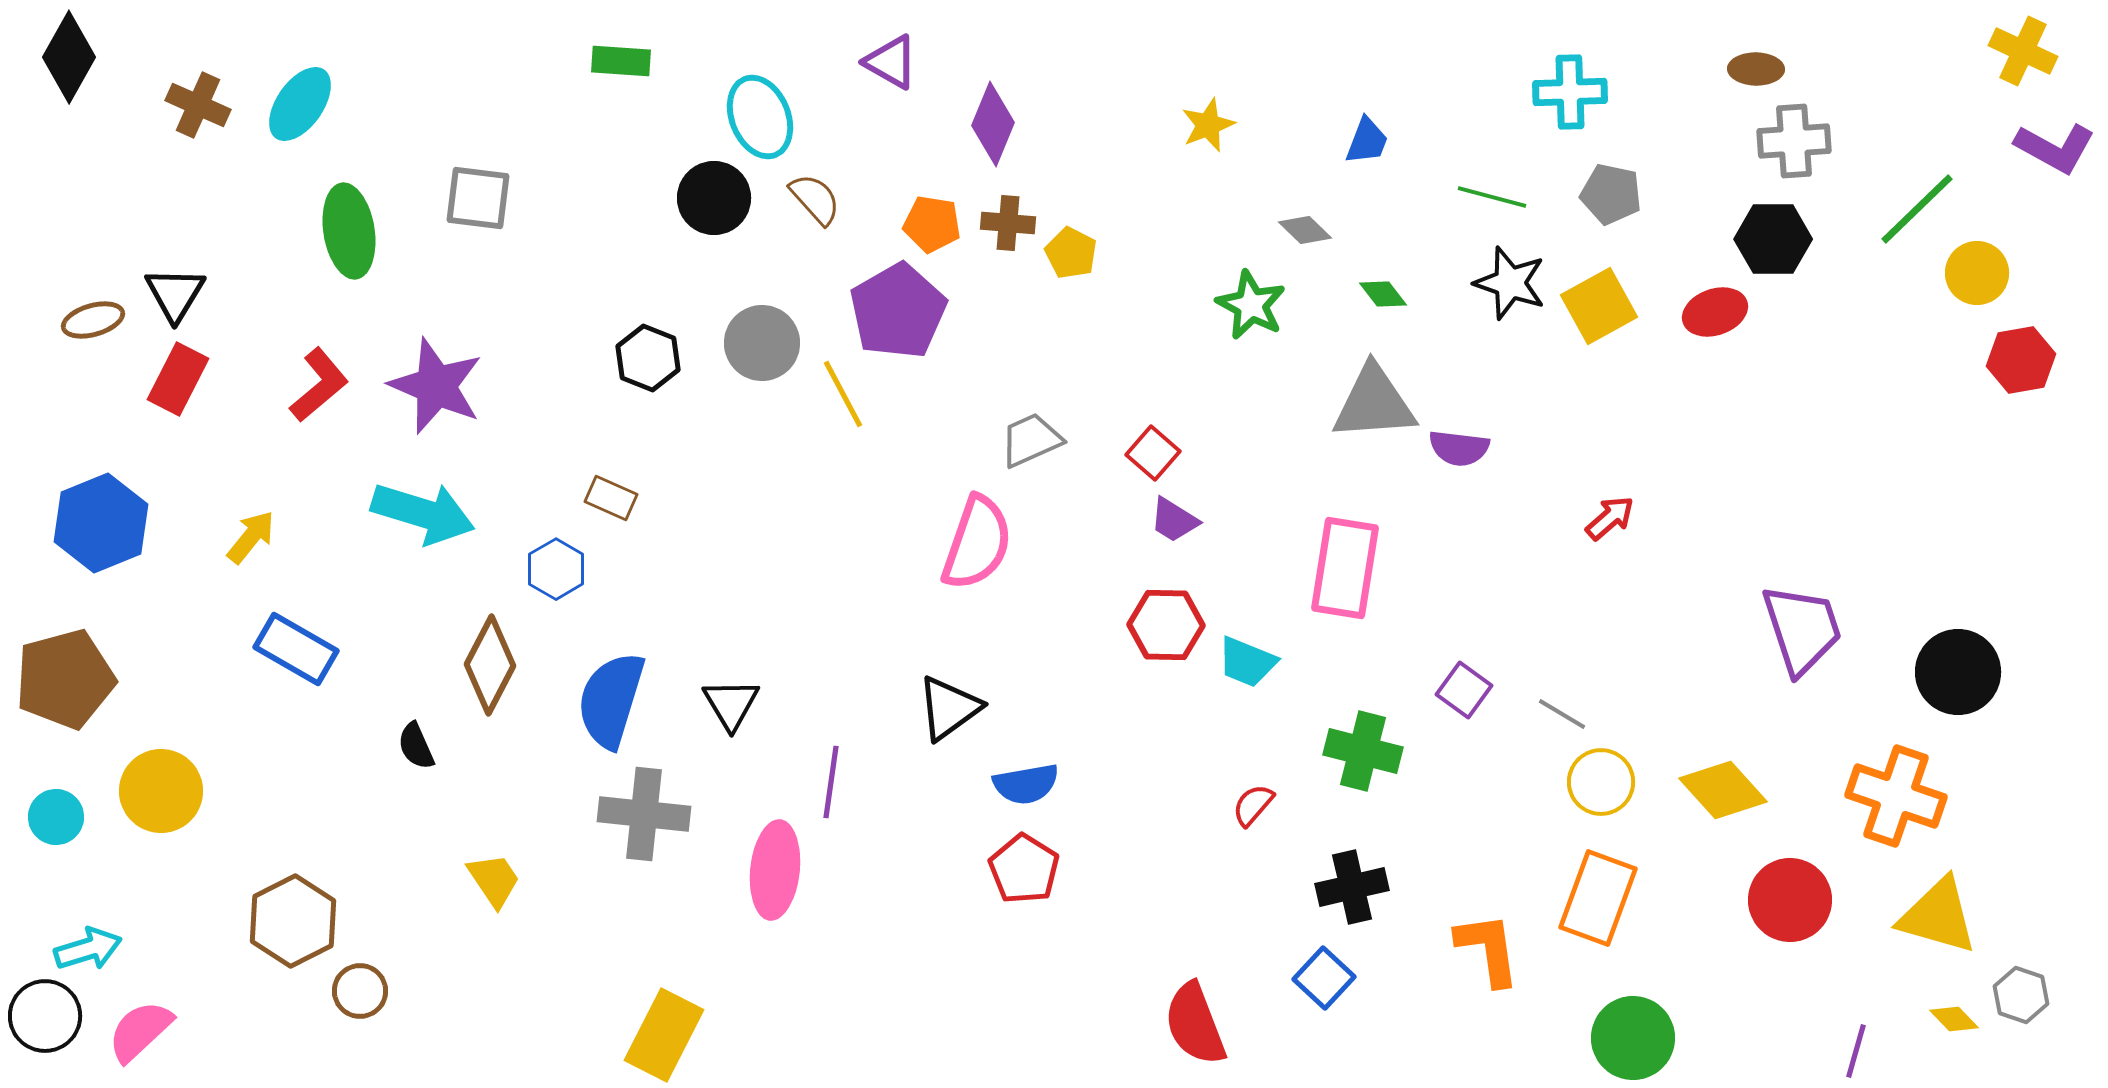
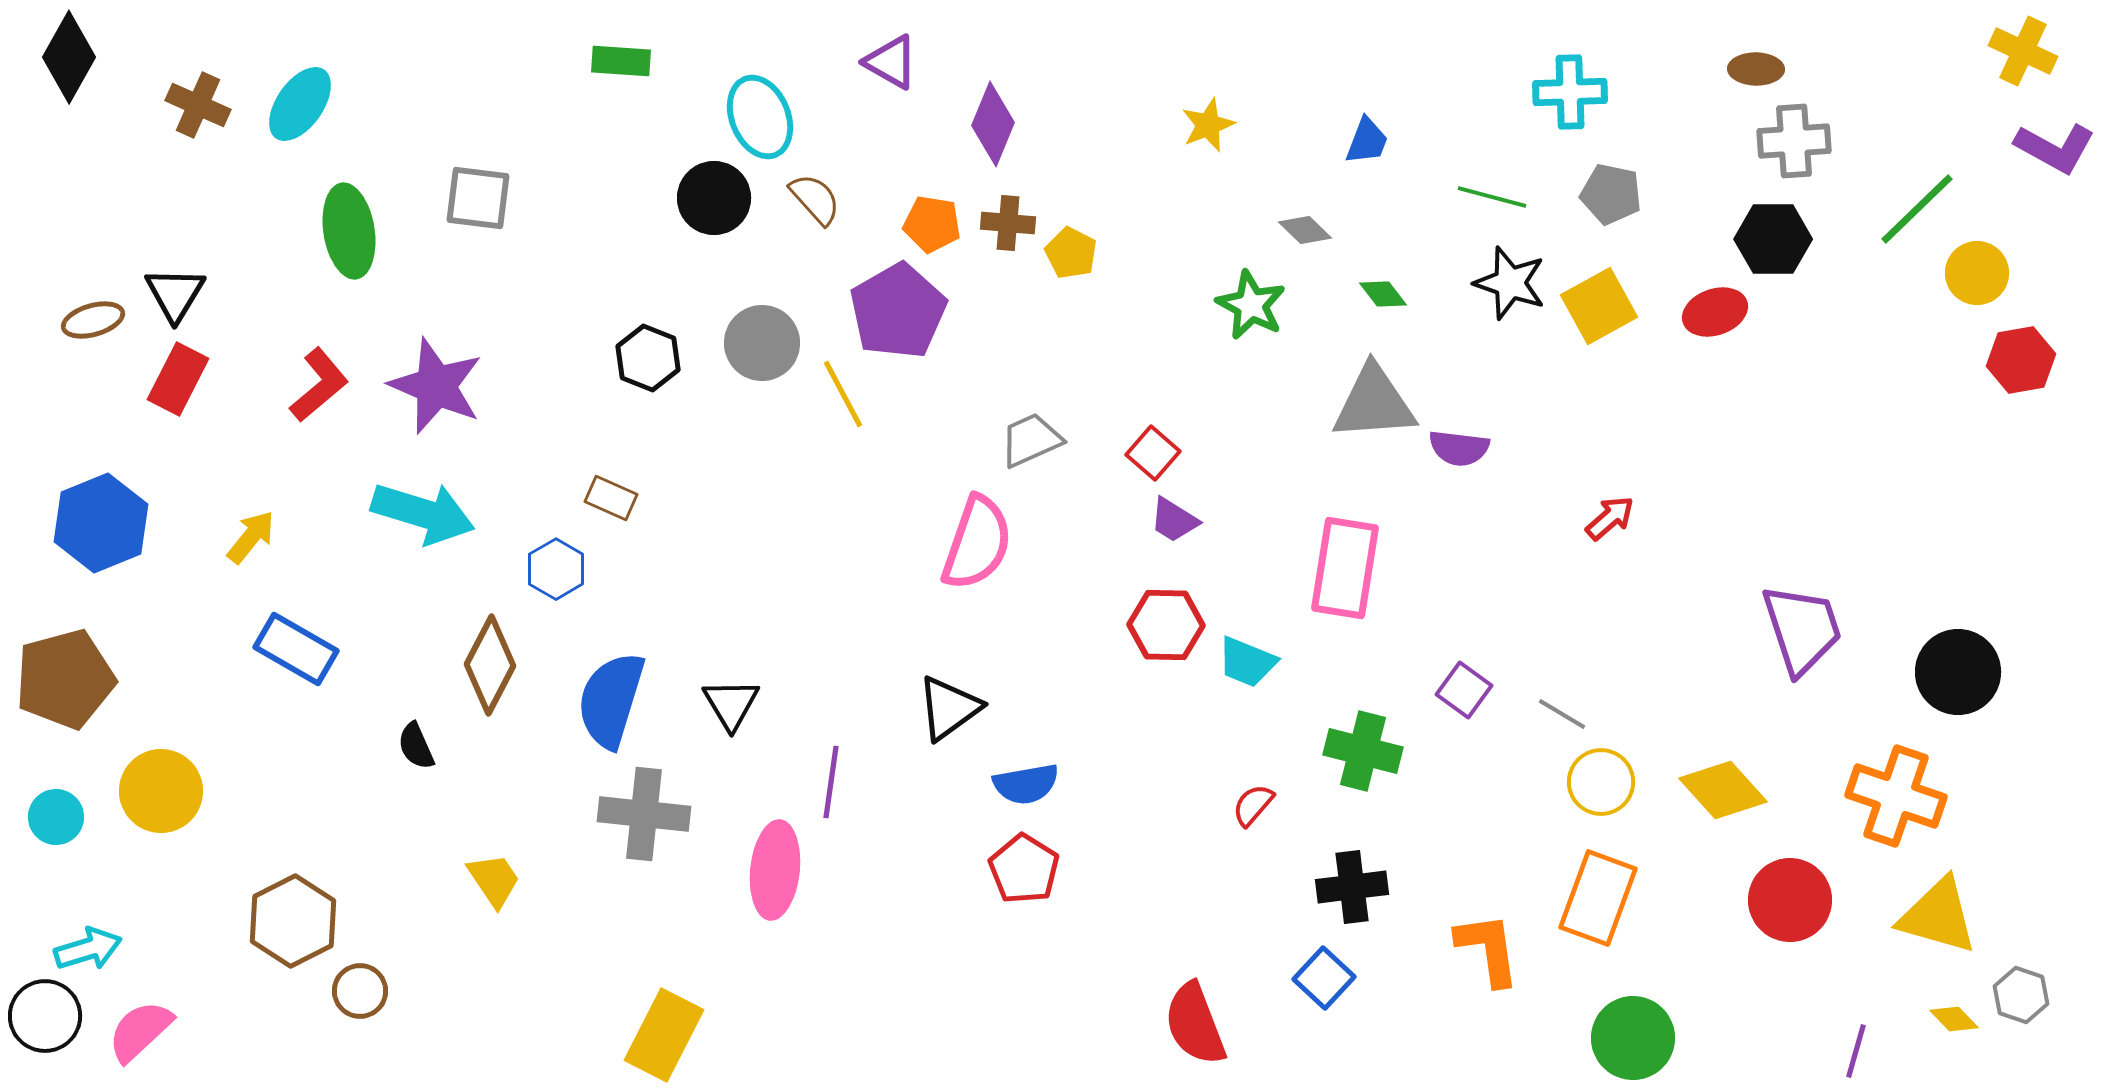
black cross at (1352, 887): rotated 6 degrees clockwise
